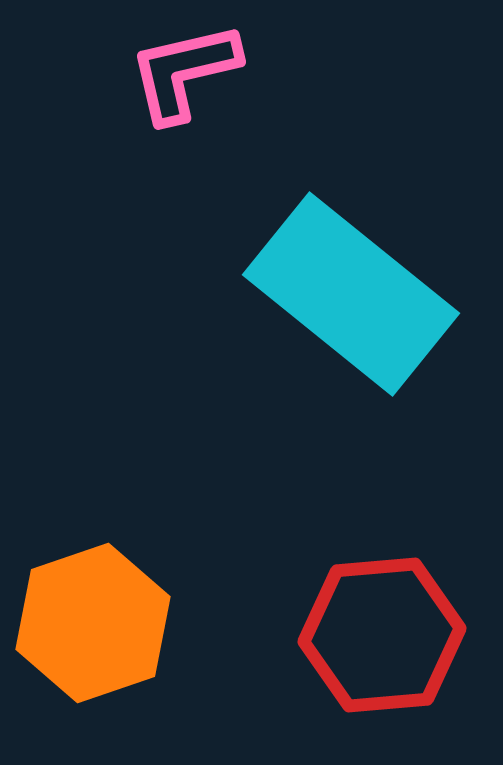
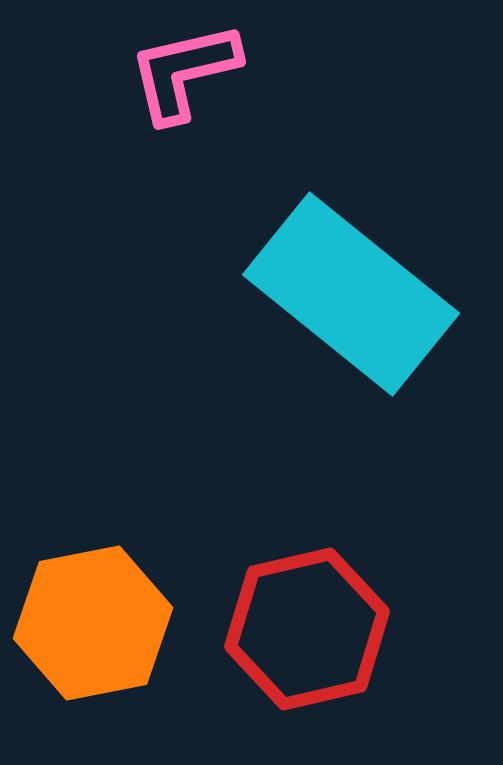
orange hexagon: rotated 8 degrees clockwise
red hexagon: moved 75 px left, 6 px up; rotated 8 degrees counterclockwise
